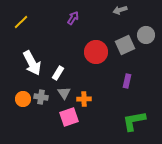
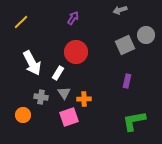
red circle: moved 20 px left
orange circle: moved 16 px down
